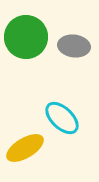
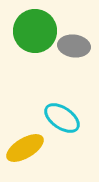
green circle: moved 9 px right, 6 px up
cyan ellipse: rotated 9 degrees counterclockwise
